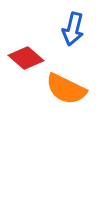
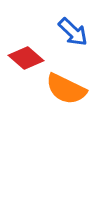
blue arrow: moved 3 px down; rotated 60 degrees counterclockwise
